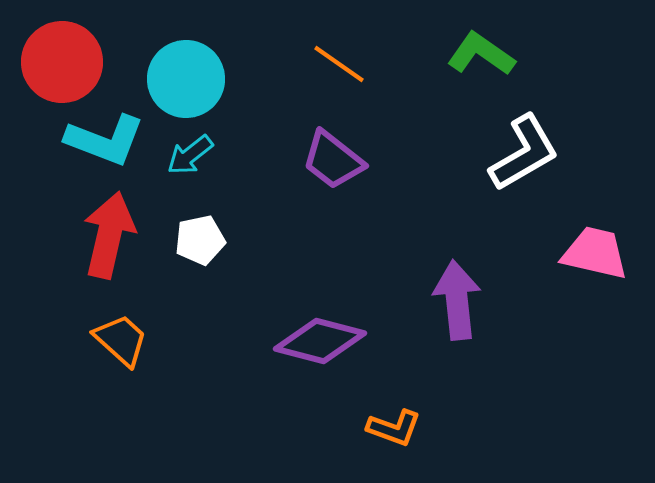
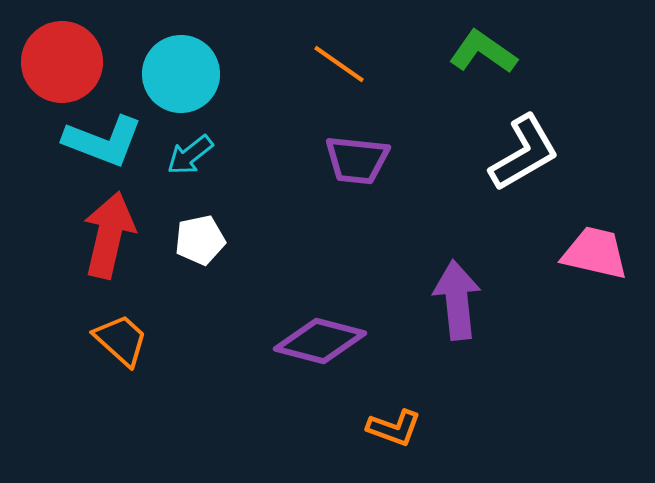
green L-shape: moved 2 px right, 2 px up
cyan circle: moved 5 px left, 5 px up
cyan L-shape: moved 2 px left, 1 px down
purple trapezoid: moved 24 px right; rotated 32 degrees counterclockwise
